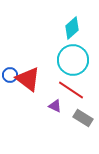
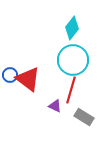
cyan diamond: rotated 10 degrees counterclockwise
red line: rotated 72 degrees clockwise
gray rectangle: moved 1 px right, 1 px up
